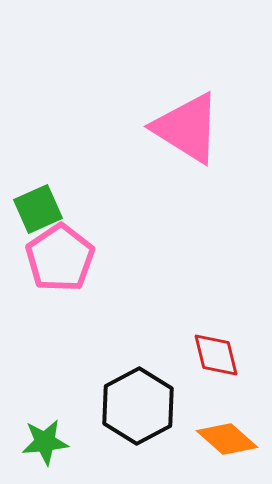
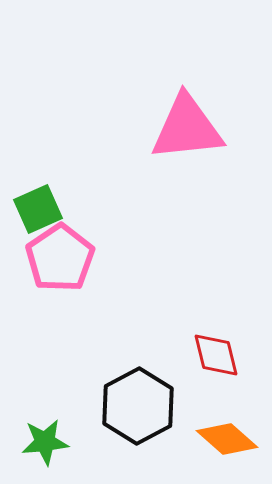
pink triangle: rotated 38 degrees counterclockwise
